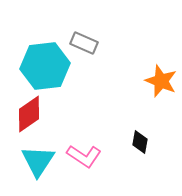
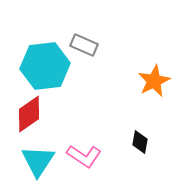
gray rectangle: moved 2 px down
orange star: moved 7 px left; rotated 24 degrees clockwise
